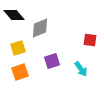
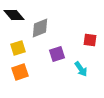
purple square: moved 5 px right, 7 px up
